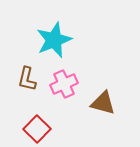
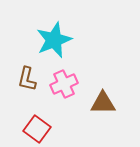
brown triangle: rotated 16 degrees counterclockwise
red square: rotated 8 degrees counterclockwise
